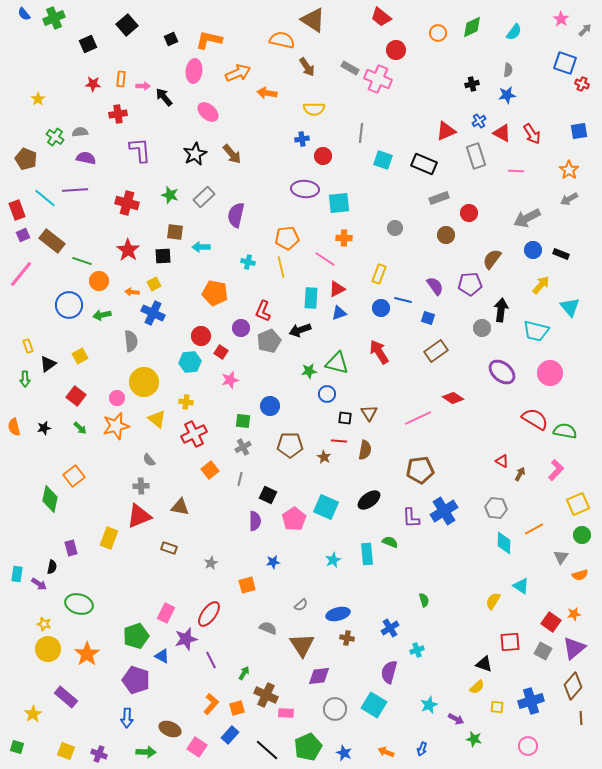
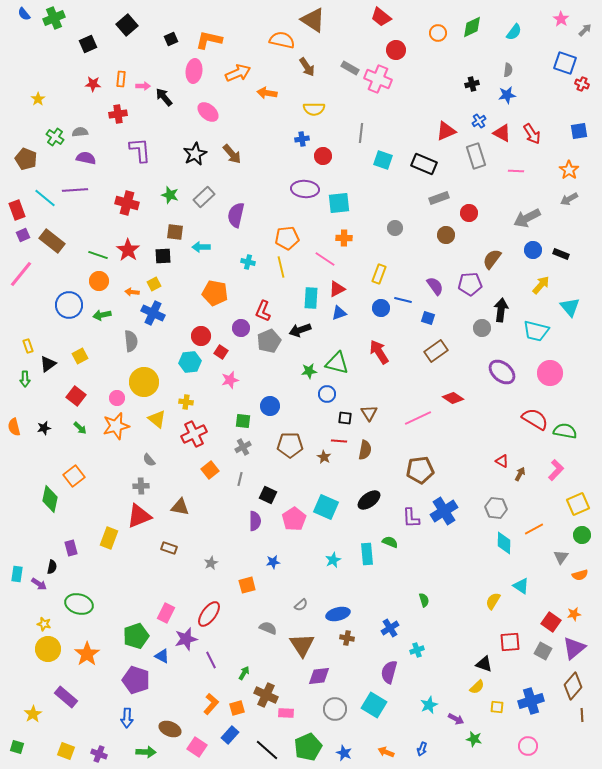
green line at (82, 261): moved 16 px right, 6 px up
brown line at (581, 718): moved 1 px right, 3 px up
